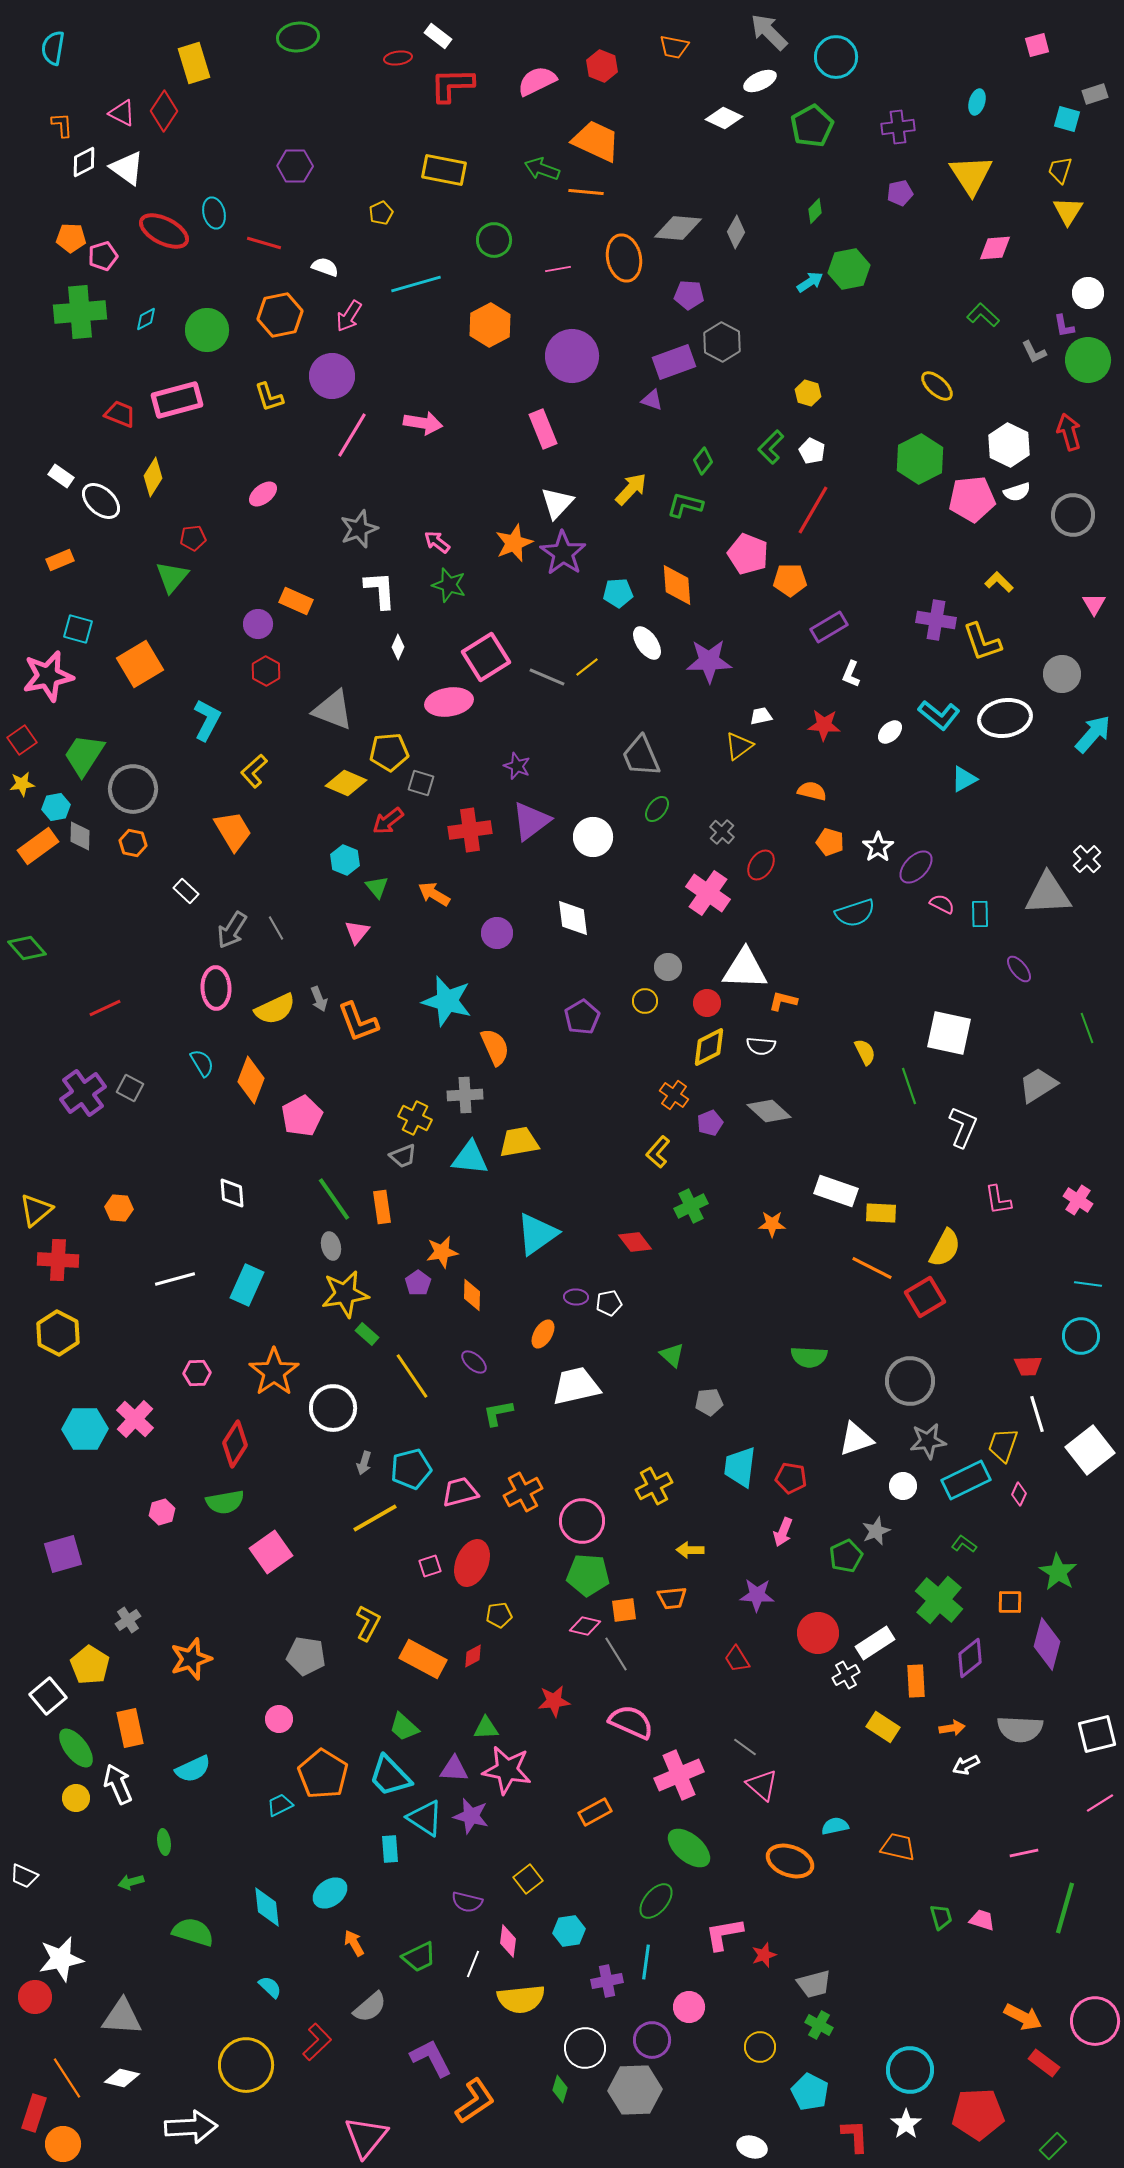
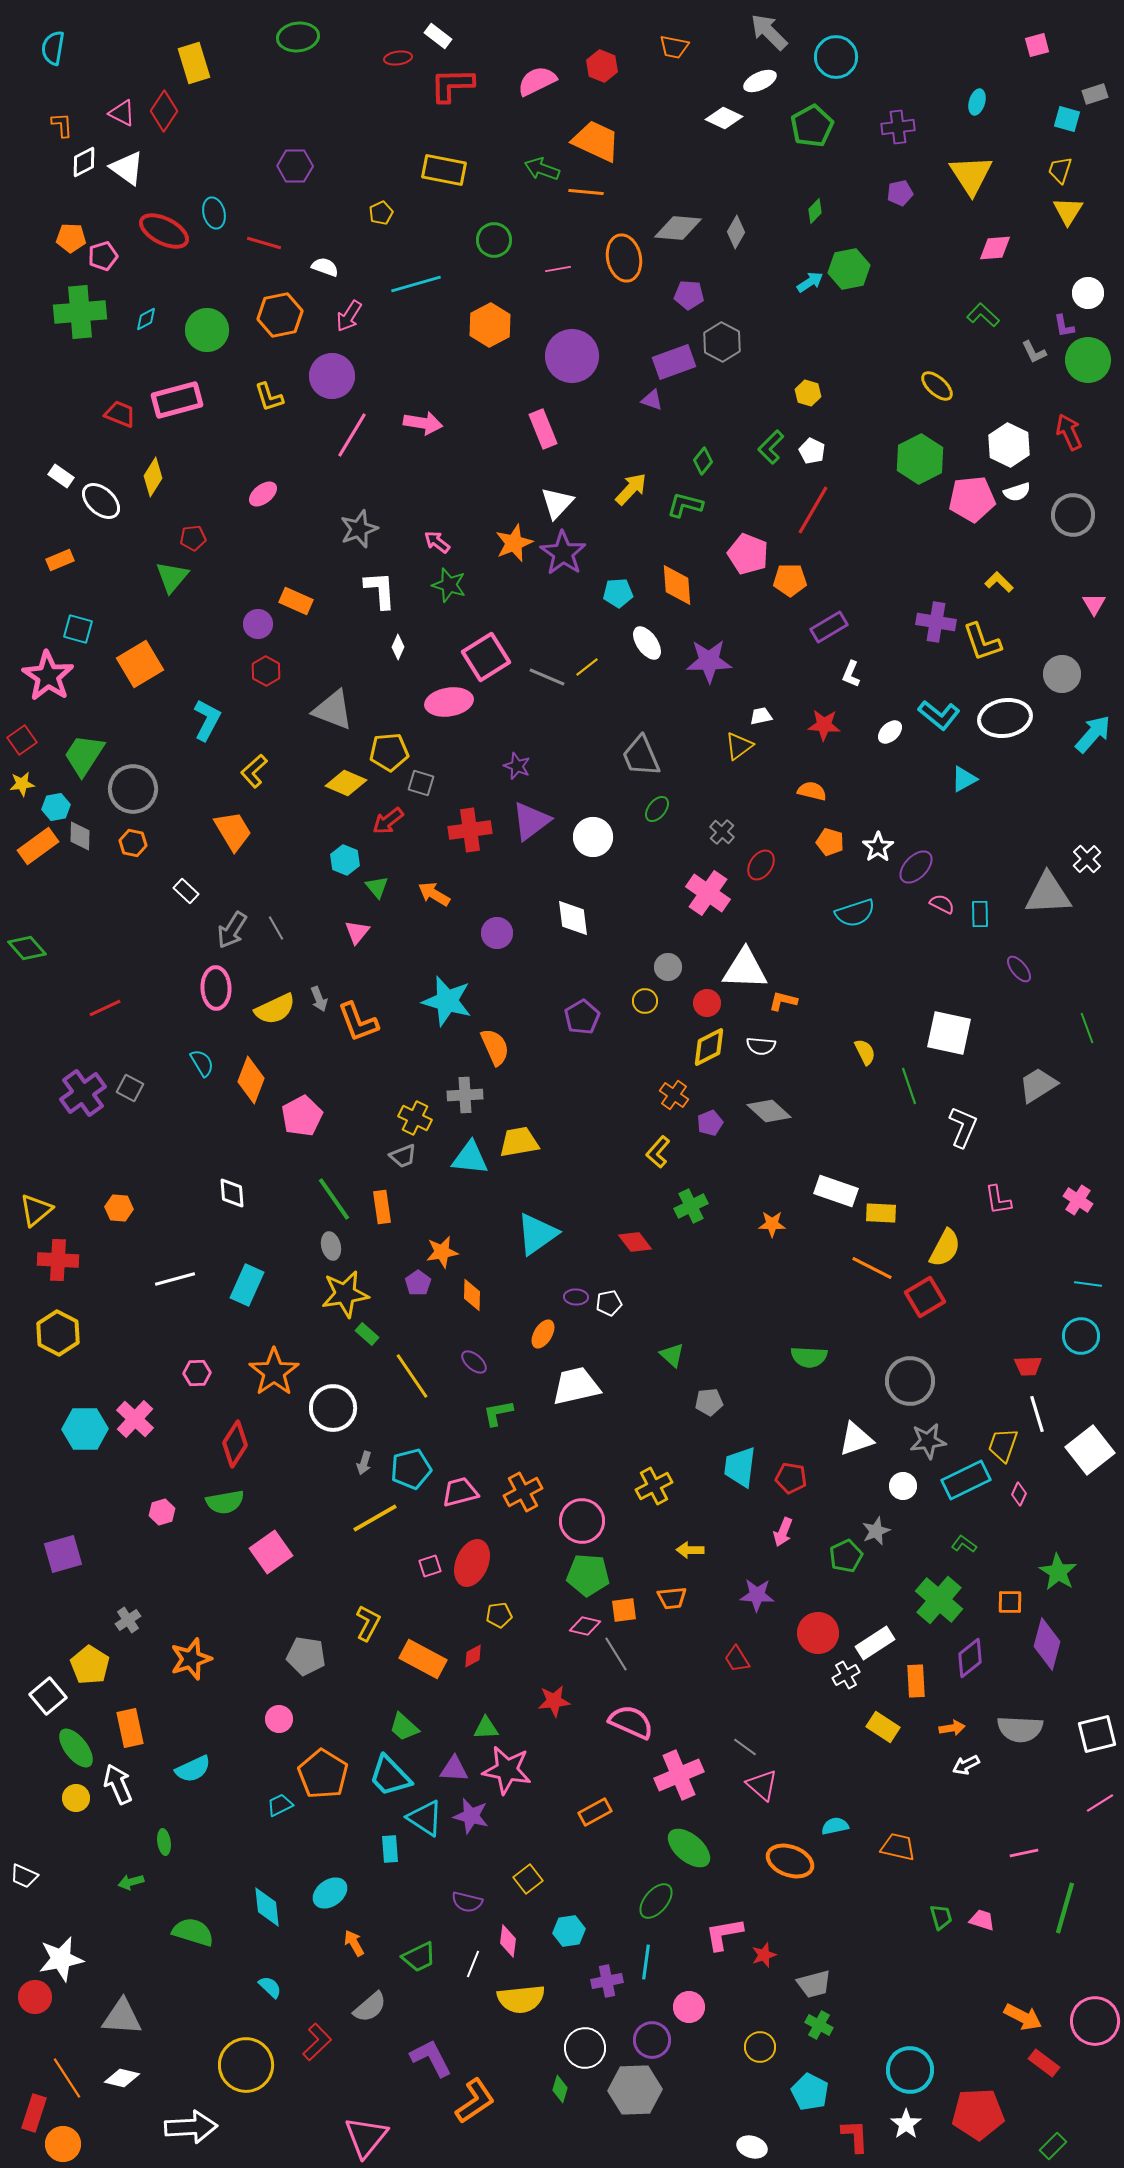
red arrow at (1069, 432): rotated 9 degrees counterclockwise
purple cross at (936, 620): moved 2 px down
pink star at (48, 676): rotated 27 degrees counterclockwise
